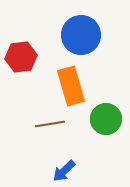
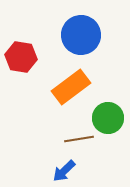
red hexagon: rotated 16 degrees clockwise
orange rectangle: moved 1 px down; rotated 69 degrees clockwise
green circle: moved 2 px right, 1 px up
brown line: moved 29 px right, 15 px down
